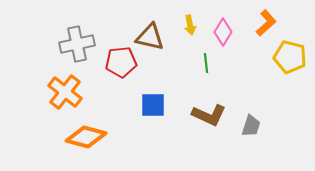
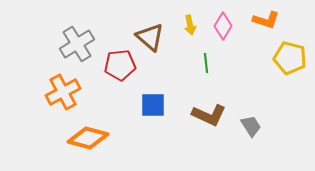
orange L-shape: moved 3 px up; rotated 60 degrees clockwise
pink diamond: moved 6 px up
brown triangle: rotated 28 degrees clockwise
gray cross: rotated 20 degrees counterclockwise
yellow pentagon: moved 1 px down
red pentagon: moved 1 px left, 3 px down
orange cross: moved 2 px left; rotated 24 degrees clockwise
gray trapezoid: rotated 50 degrees counterclockwise
orange diamond: moved 2 px right, 1 px down
